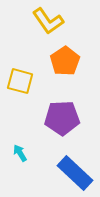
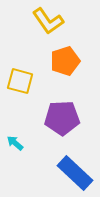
orange pentagon: rotated 16 degrees clockwise
cyan arrow: moved 5 px left, 10 px up; rotated 18 degrees counterclockwise
